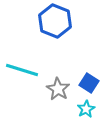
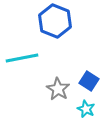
cyan line: moved 12 px up; rotated 28 degrees counterclockwise
blue square: moved 2 px up
cyan star: rotated 18 degrees counterclockwise
